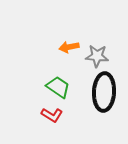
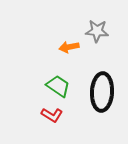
gray star: moved 25 px up
green trapezoid: moved 1 px up
black ellipse: moved 2 px left
